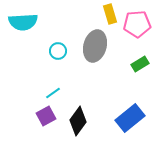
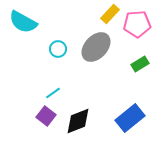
yellow rectangle: rotated 60 degrees clockwise
cyan semicircle: rotated 32 degrees clockwise
gray ellipse: moved 1 px right, 1 px down; rotated 28 degrees clockwise
cyan circle: moved 2 px up
purple square: rotated 24 degrees counterclockwise
black diamond: rotated 32 degrees clockwise
